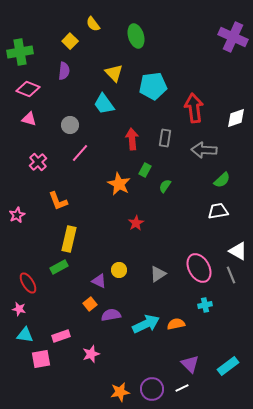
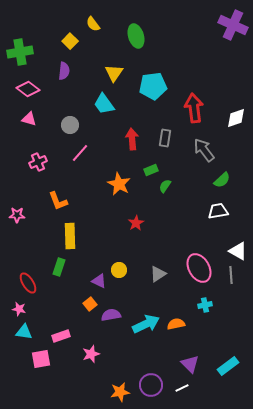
purple cross at (233, 37): moved 12 px up
yellow triangle at (114, 73): rotated 18 degrees clockwise
pink diamond at (28, 89): rotated 15 degrees clockwise
gray arrow at (204, 150): rotated 50 degrees clockwise
pink cross at (38, 162): rotated 18 degrees clockwise
green rectangle at (145, 170): moved 6 px right; rotated 40 degrees clockwise
pink star at (17, 215): rotated 28 degrees clockwise
yellow rectangle at (69, 239): moved 1 px right, 3 px up; rotated 15 degrees counterclockwise
green rectangle at (59, 267): rotated 42 degrees counterclockwise
gray line at (231, 275): rotated 18 degrees clockwise
cyan triangle at (25, 335): moved 1 px left, 3 px up
purple circle at (152, 389): moved 1 px left, 4 px up
